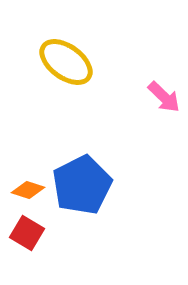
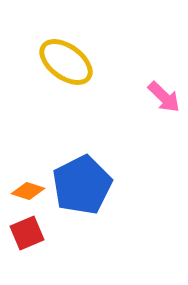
orange diamond: moved 1 px down
red square: rotated 36 degrees clockwise
